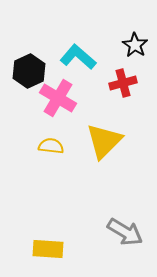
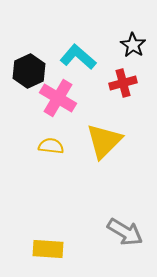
black star: moved 2 px left
